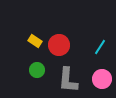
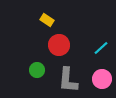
yellow rectangle: moved 12 px right, 21 px up
cyan line: moved 1 px right, 1 px down; rotated 14 degrees clockwise
